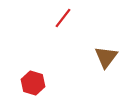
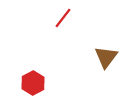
red hexagon: rotated 15 degrees clockwise
